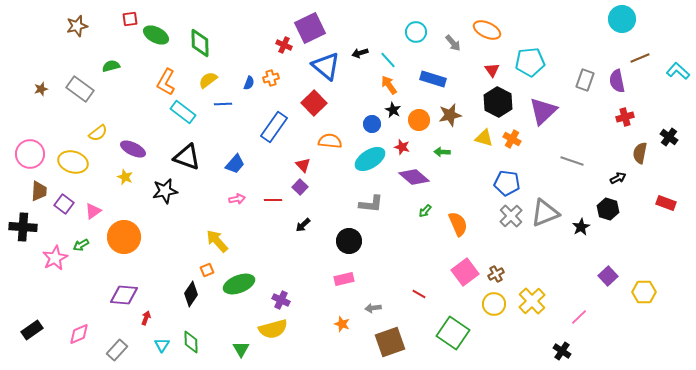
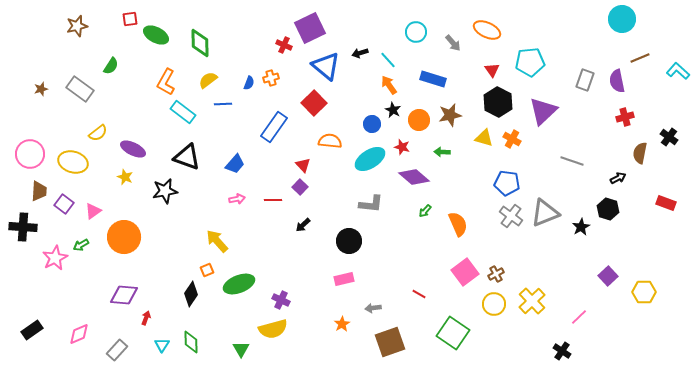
green semicircle at (111, 66): rotated 138 degrees clockwise
gray cross at (511, 216): rotated 10 degrees counterclockwise
orange star at (342, 324): rotated 21 degrees clockwise
